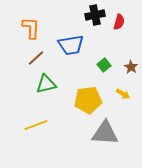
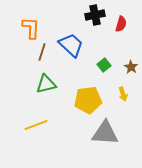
red semicircle: moved 2 px right, 2 px down
blue trapezoid: rotated 128 degrees counterclockwise
brown line: moved 6 px right, 6 px up; rotated 30 degrees counterclockwise
yellow arrow: rotated 40 degrees clockwise
